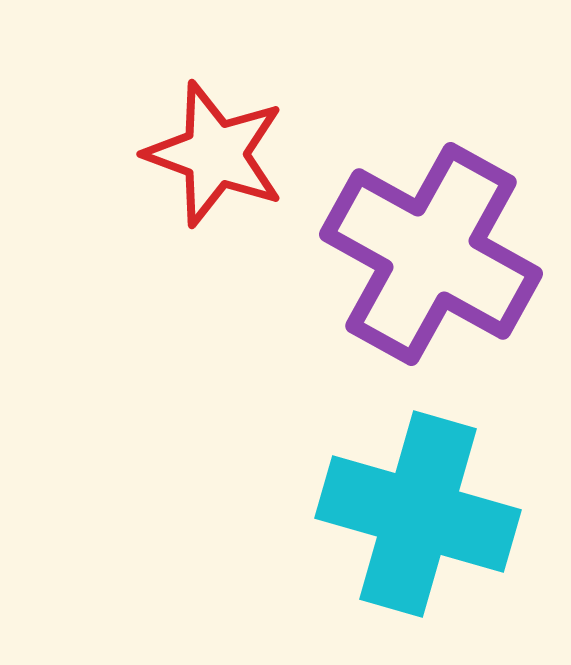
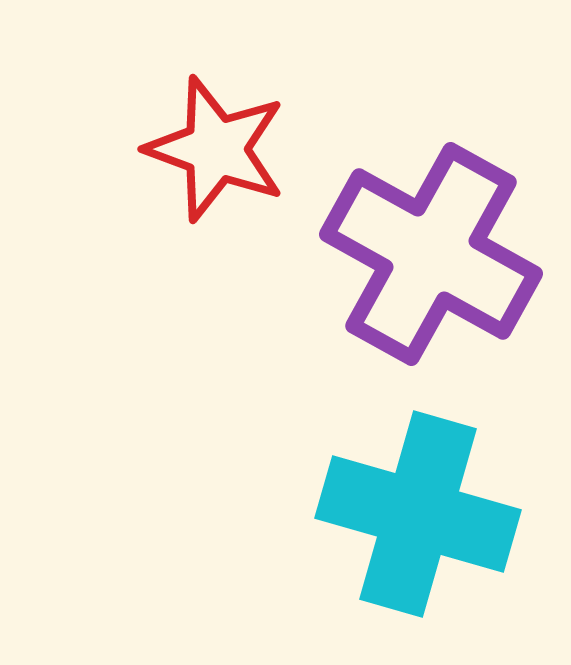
red star: moved 1 px right, 5 px up
